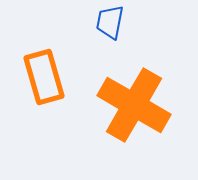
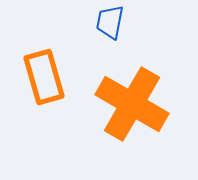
orange cross: moved 2 px left, 1 px up
